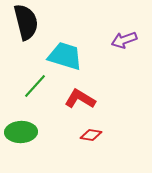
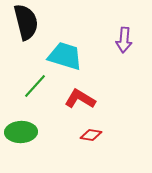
purple arrow: rotated 65 degrees counterclockwise
